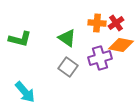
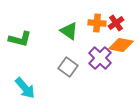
green triangle: moved 2 px right, 7 px up
purple cross: rotated 30 degrees counterclockwise
cyan arrow: moved 4 px up
